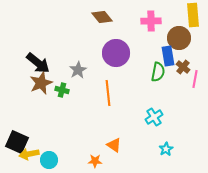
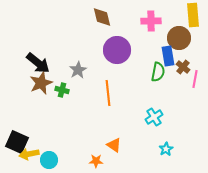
brown diamond: rotated 25 degrees clockwise
purple circle: moved 1 px right, 3 px up
orange star: moved 1 px right
